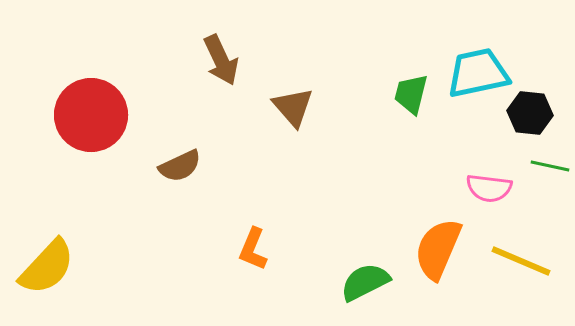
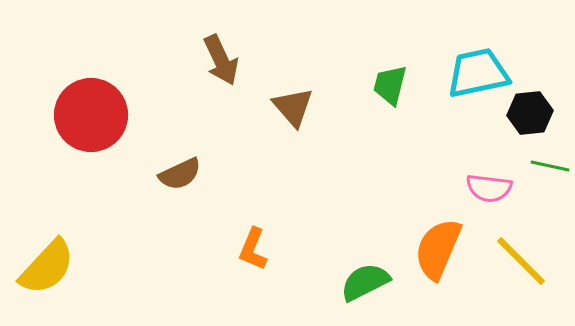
green trapezoid: moved 21 px left, 9 px up
black hexagon: rotated 12 degrees counterclockwise
brown semicircle: moved 8 px down
yellow line: rotated 22 degrees clockwise
